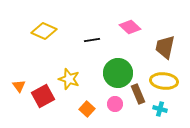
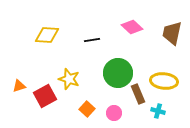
pink diamond: moved 2 px right
yellow diamond: moved 3 px right, 4 px down; rotated 20 degrees counterclockwise
brown trapezoid: moved 7 px right, 14 px up
orange triangle: rotated 48 degrees clockwise
red square: moved 2 px right
pink circle: moved 1 px left, 9 px down
cyan cross: moved 2 px left, 2 px down
